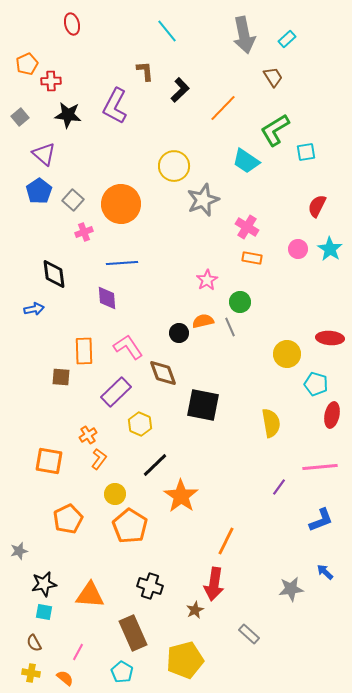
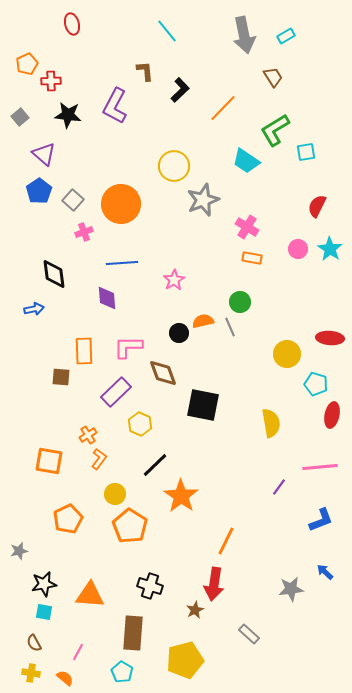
cyan rectangle at (287, 39): moved 1 px left, 3 px up; rotated 12 degrees clockwise
pink star at (207, 280): moved 33 px left
pink L-shape at (128, 347): rotated 56 degrees counterclockwise
brown rectangle at (133, 633): rotated 28 degrees clockwise
